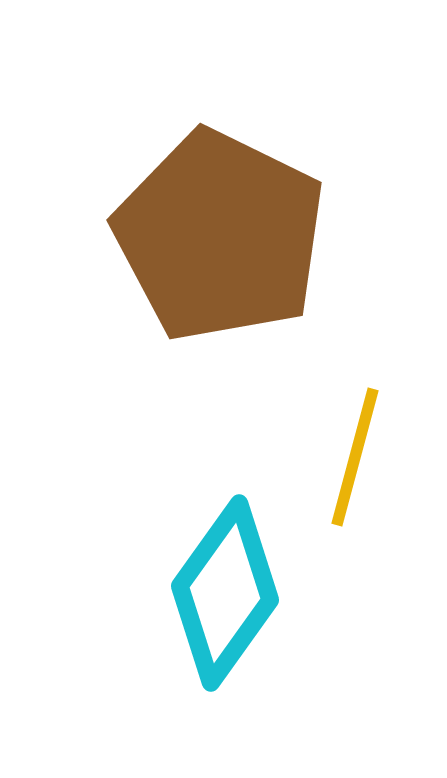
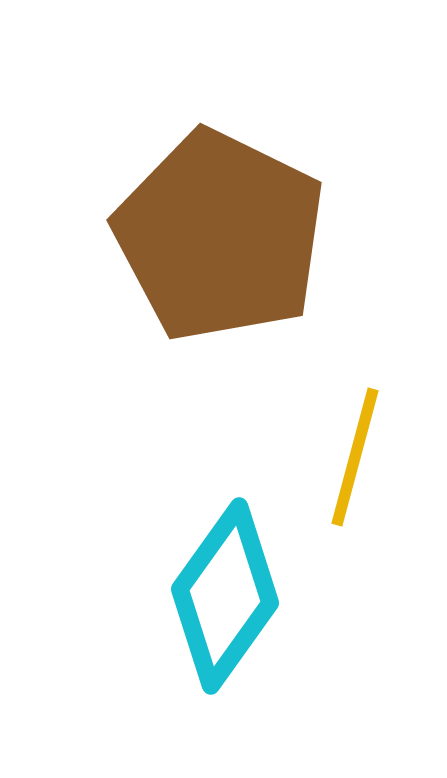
cyan diamond: moved 3 px down
